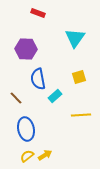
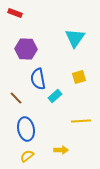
red rectangle: moved 23 px left
yellow line: moved 6 px down
yellow arrow: moved 16 px right, 5 px up; rotated 32 degrees clockwise
